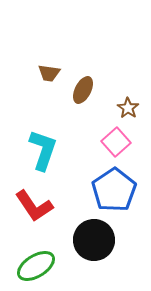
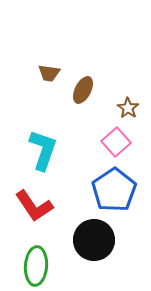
green ellipse: rotated 54 degrees counterclockwise
